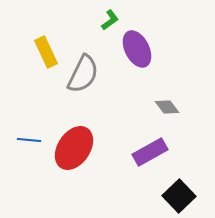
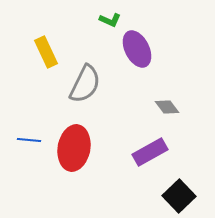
green L-shape: rotated 60 degrees clockwise
gray semicircle: moved 2 px right, 10 px down
red ellipse: rotated 24 degrees counterclockwise
